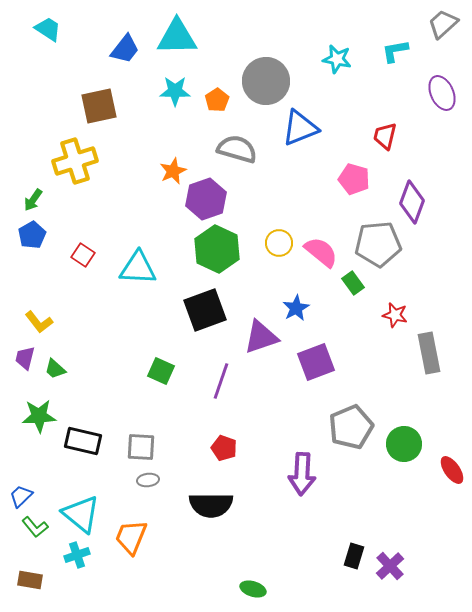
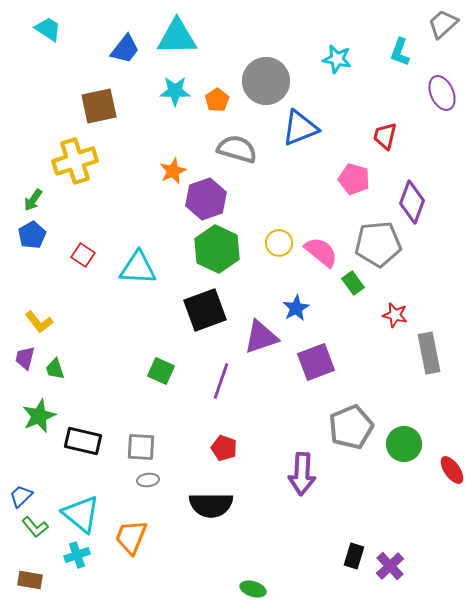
cyan L-shape at (395, 51): moved 5 px right, 1 px down; rotated 60 degrees counterclockwise
green trapezoid at (55, 369): rotated 30 degrees clockwise
green star at (39, 416): rotated 20 degrees counterclockwise
